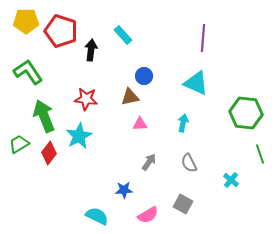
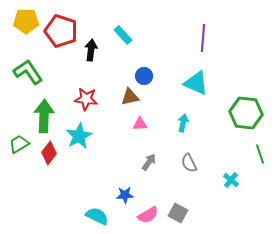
green arrow: rotated 24 degrees clockwise
blue star: moved 1 px right, 5 px down
gray square: moved 5 px left, 9 px down
